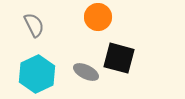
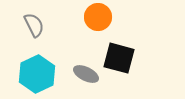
gray ellipse: moved 2 px down
